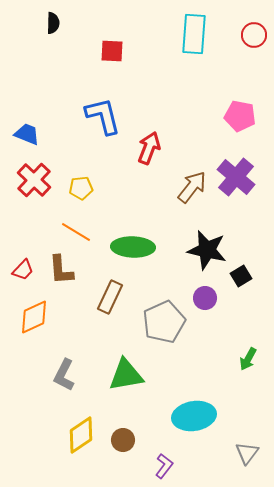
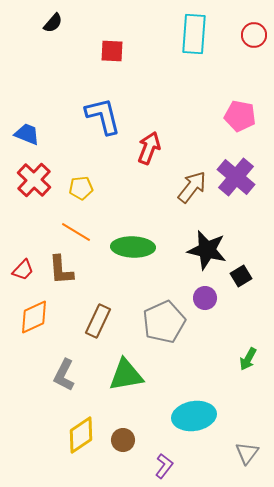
black semicircle: rotated 40 degrees clockwise
brown rectangle: moved 12 px left, 24 px down
